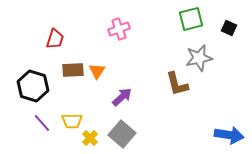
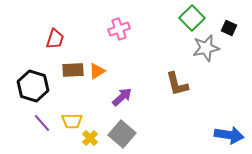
green square: moved 1 px right, 1 px up; rotated 30 degrees counterclockwise
gray star: moved 7 px right, 10 px up
orange triangle: rotated 24 degrees clockwise
